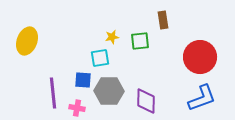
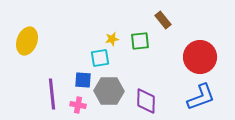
brown rectangle: rotated 30 degrees counterclockwise
yellow star: moved 2 px down
purple line: moved 1 px left, 1 px down
blue L-shape: moved 1 px left, 1 px up
pink cross: moved 1 px right, 3 px up
